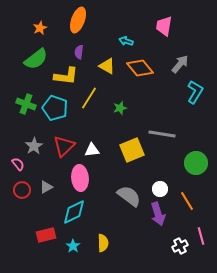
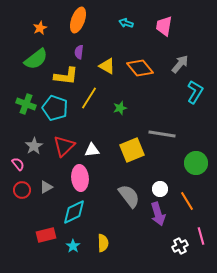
cyan arrow: moved 18 px up
gray semicircle: rotated 15 degrees clockwise
